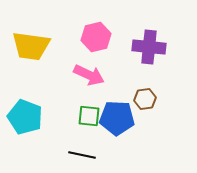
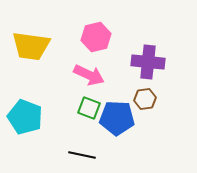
purple cross: moved 1 px left, 15 px down
green square: moved 8 px up; rotated 15 degrees clockwise
